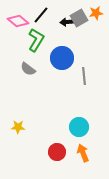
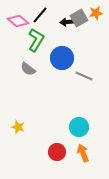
black line: moved 1 px left
gray line: rotated 60 degrees counterclockwise
yellow star: rotated 16 degrees clockwise
